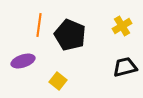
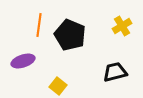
black trapezoid: moved 10 px left, 5 px down
yellow square: moved 5 px down
